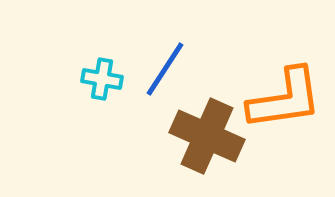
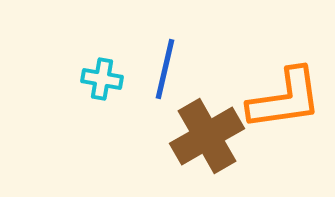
blue line: rotated 20 degrees counterclockwise
brown cross: rotated 36 degrees clockwise
